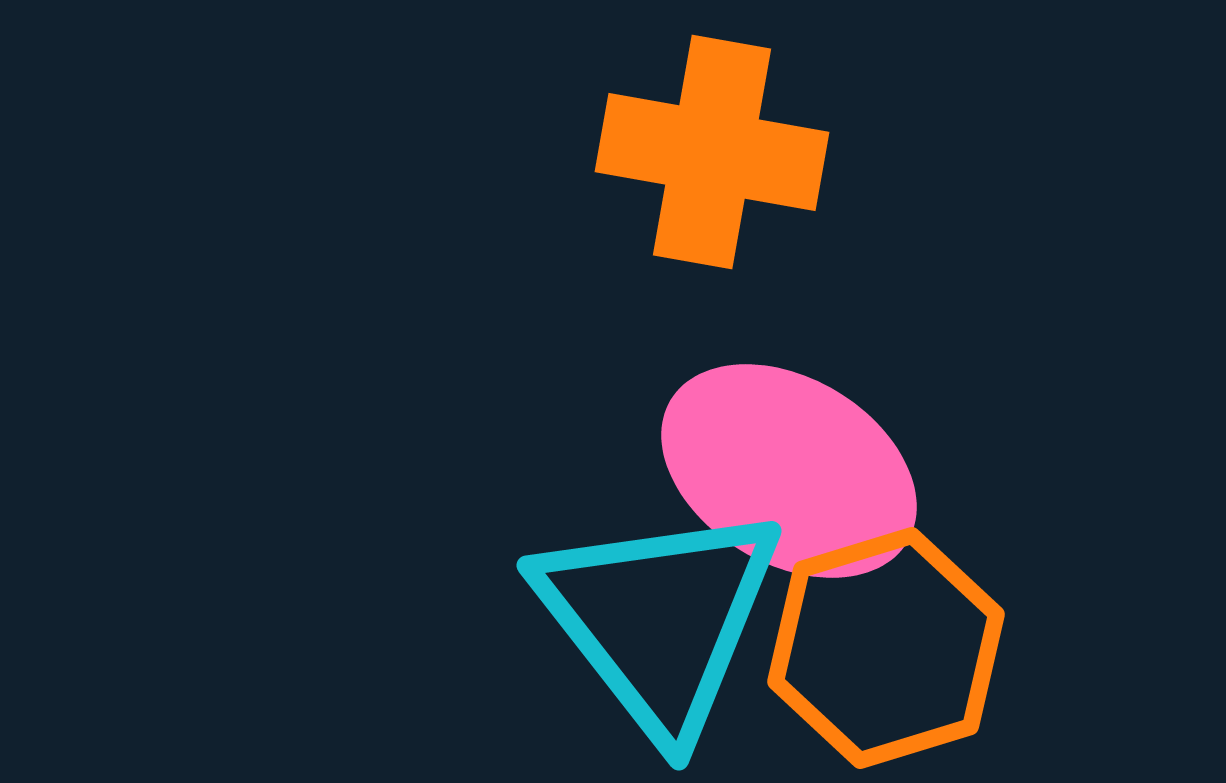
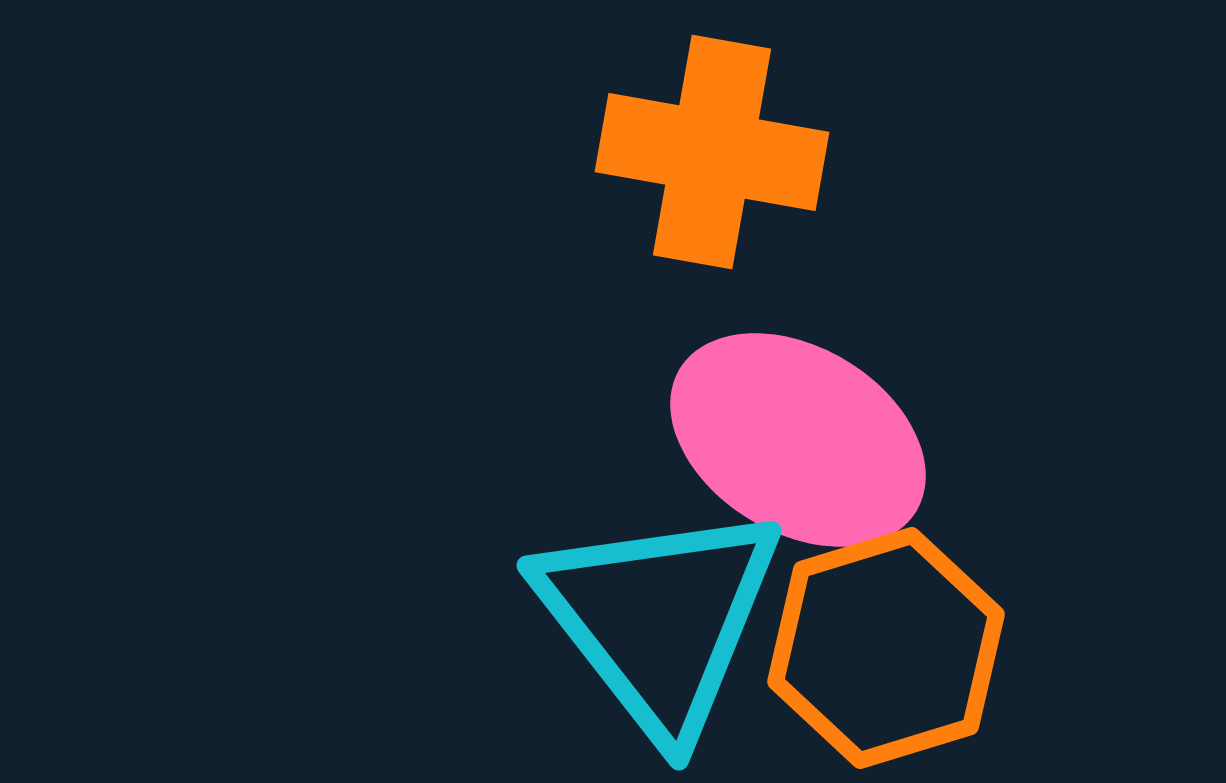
pink ellipse: moved 9 px right, 31 px up
